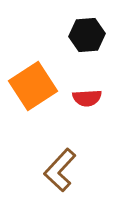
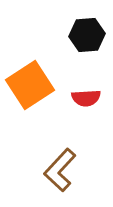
orange square: moved 3 px left, 1 px up
red semicircle: moved 1 px left
